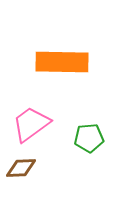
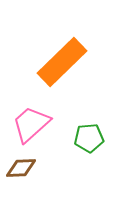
orange rectangle: rotated 45 degrees counterclockwise
pink trapezoid: rotated 6 degrees counterclockwise
